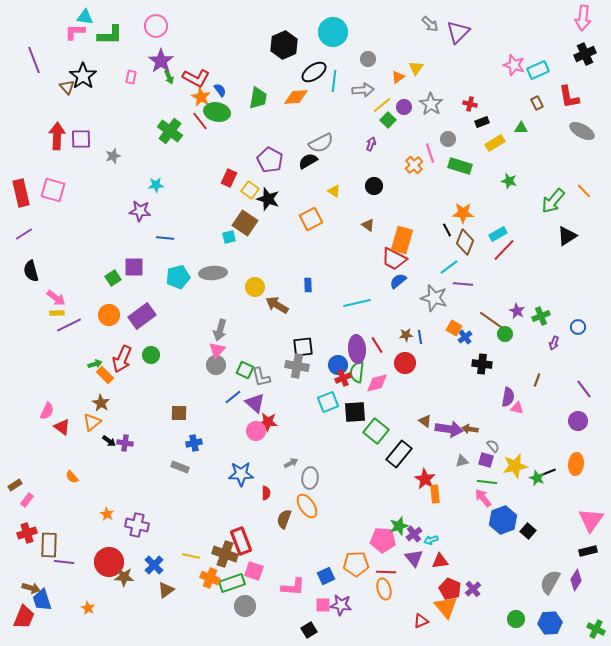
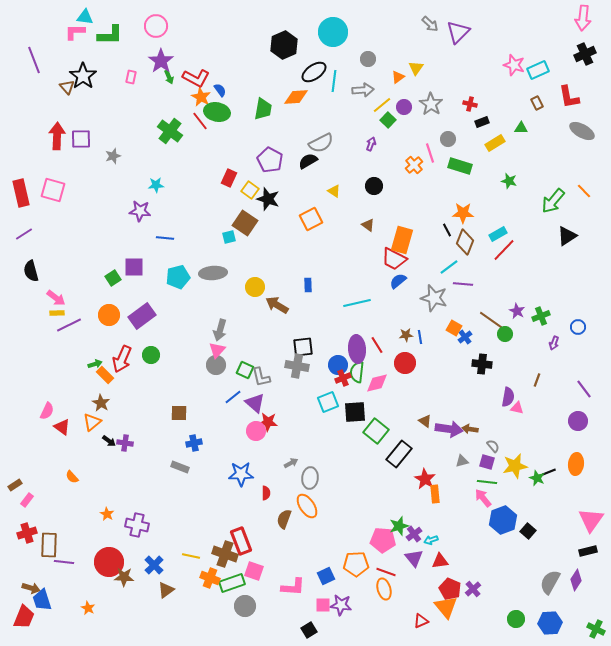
green trapezoid at (258, 98): moved 5 px right, 11 px down
purple square at (486, 460): moved 1 px right, 2 px down
red line at (386, 572): rotated 18 degrees clockwise
